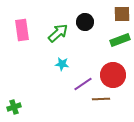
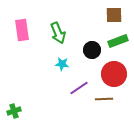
brown square: moved 8 px left, 1 px down
black circle: moved 7 px right, 28 px down
green arrow: rotated 110 degrees clockwise
green rectangle: moved 2 px left, 1 px down
red circle: moved 1 px right, 1 px up
purple line: moved 4 px left, 4 px down
brown line: moved 3 px right
green cross: moved 4 px down
